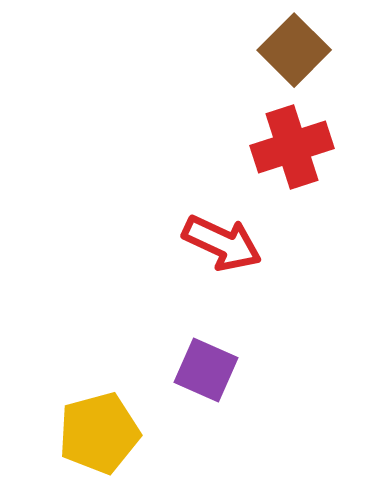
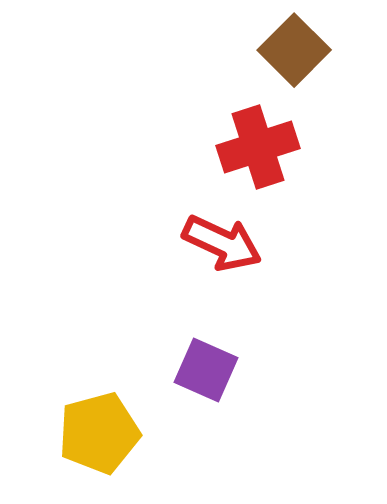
red cross: moved 34 px left
